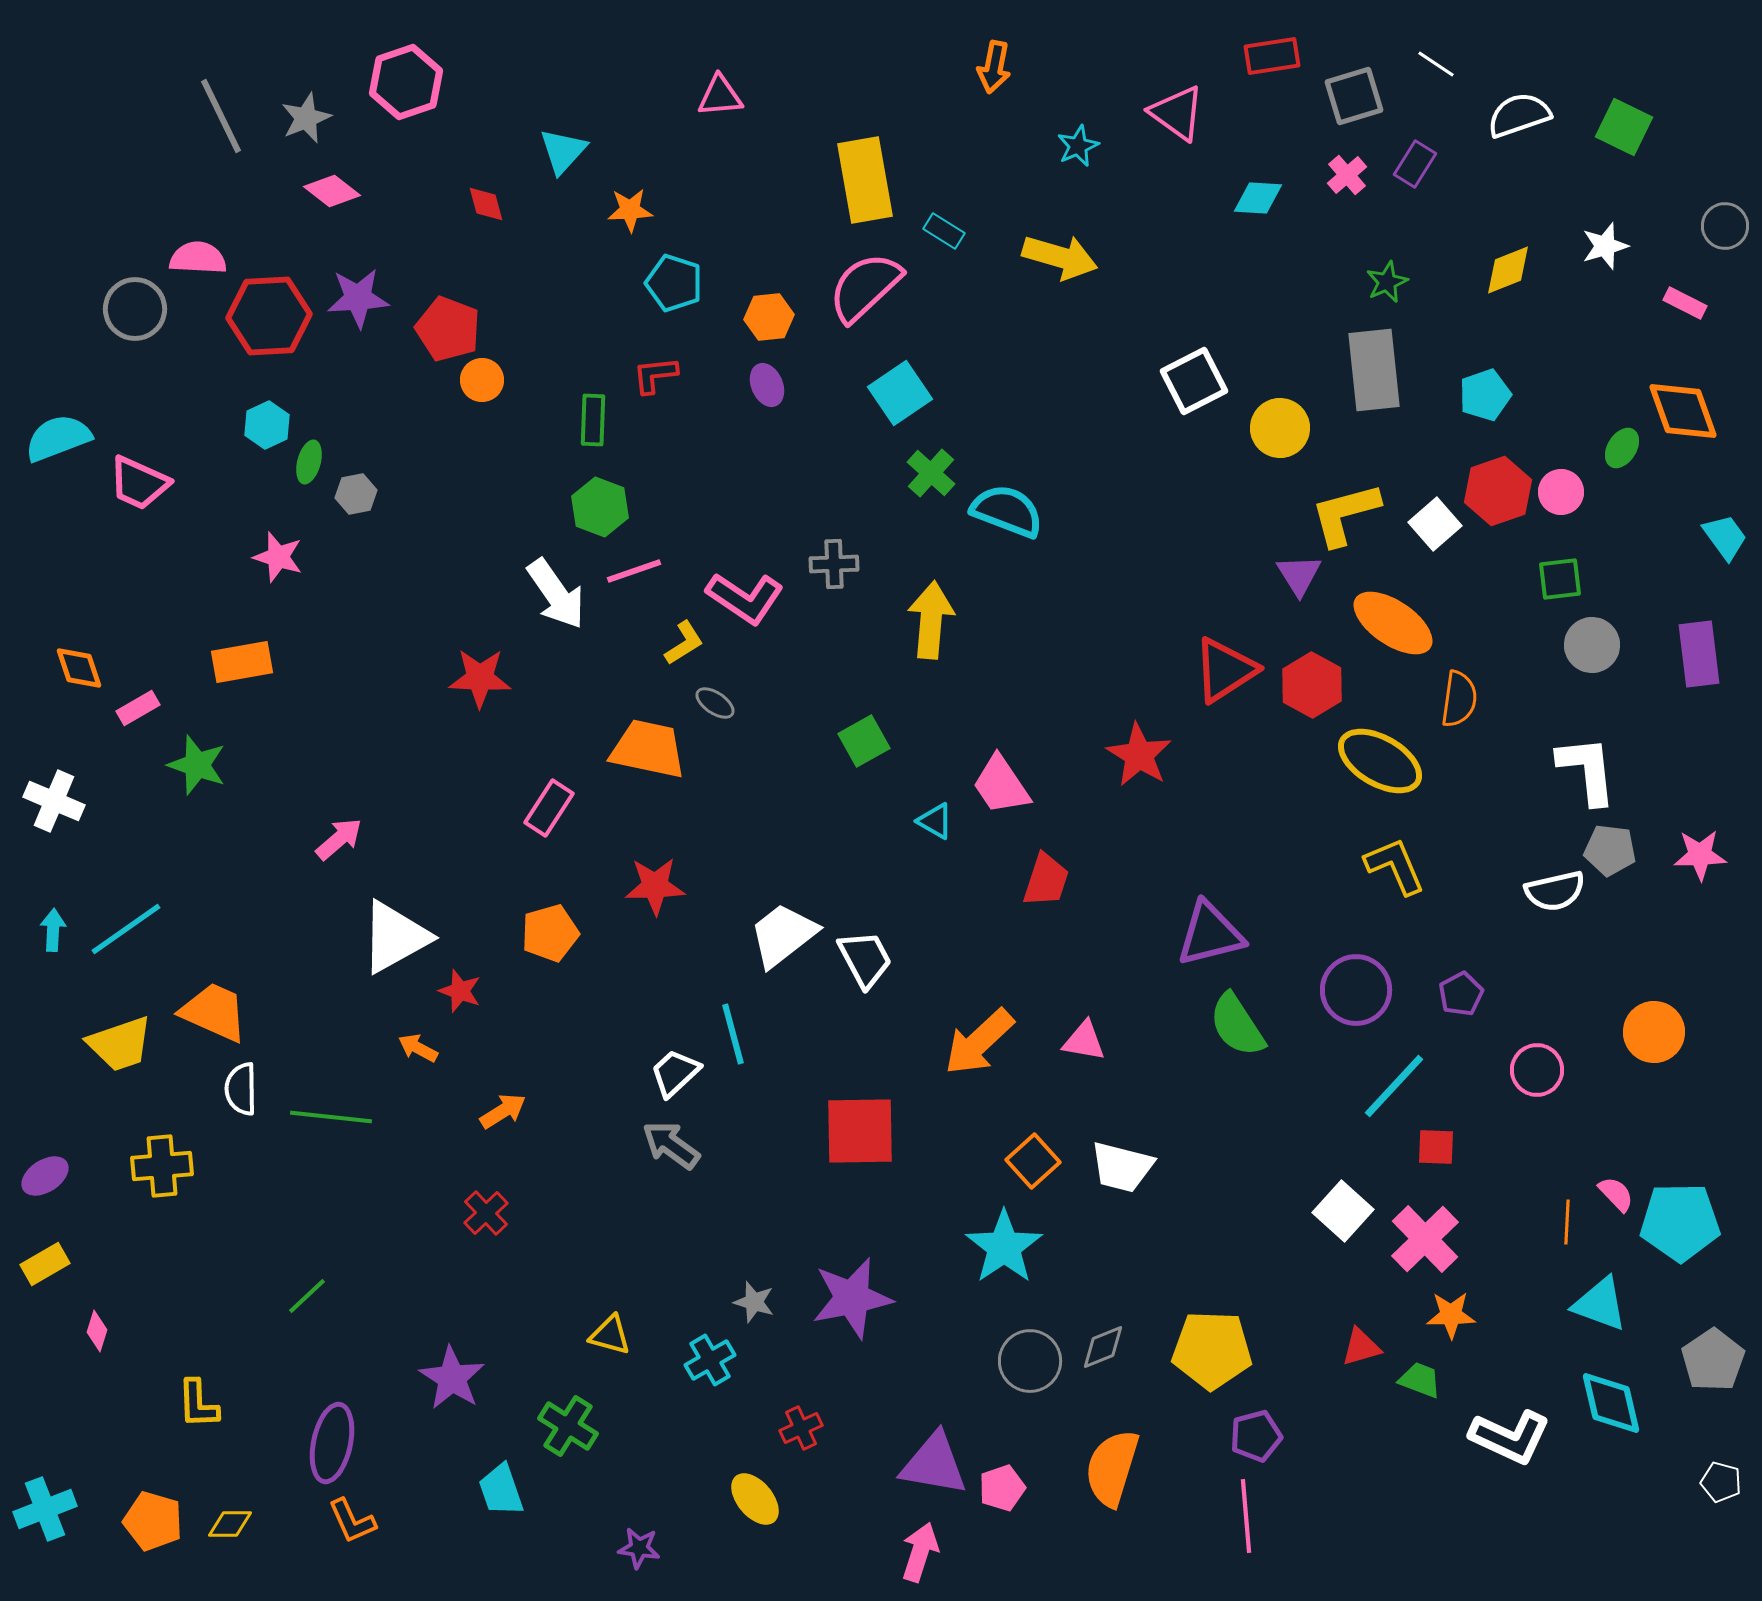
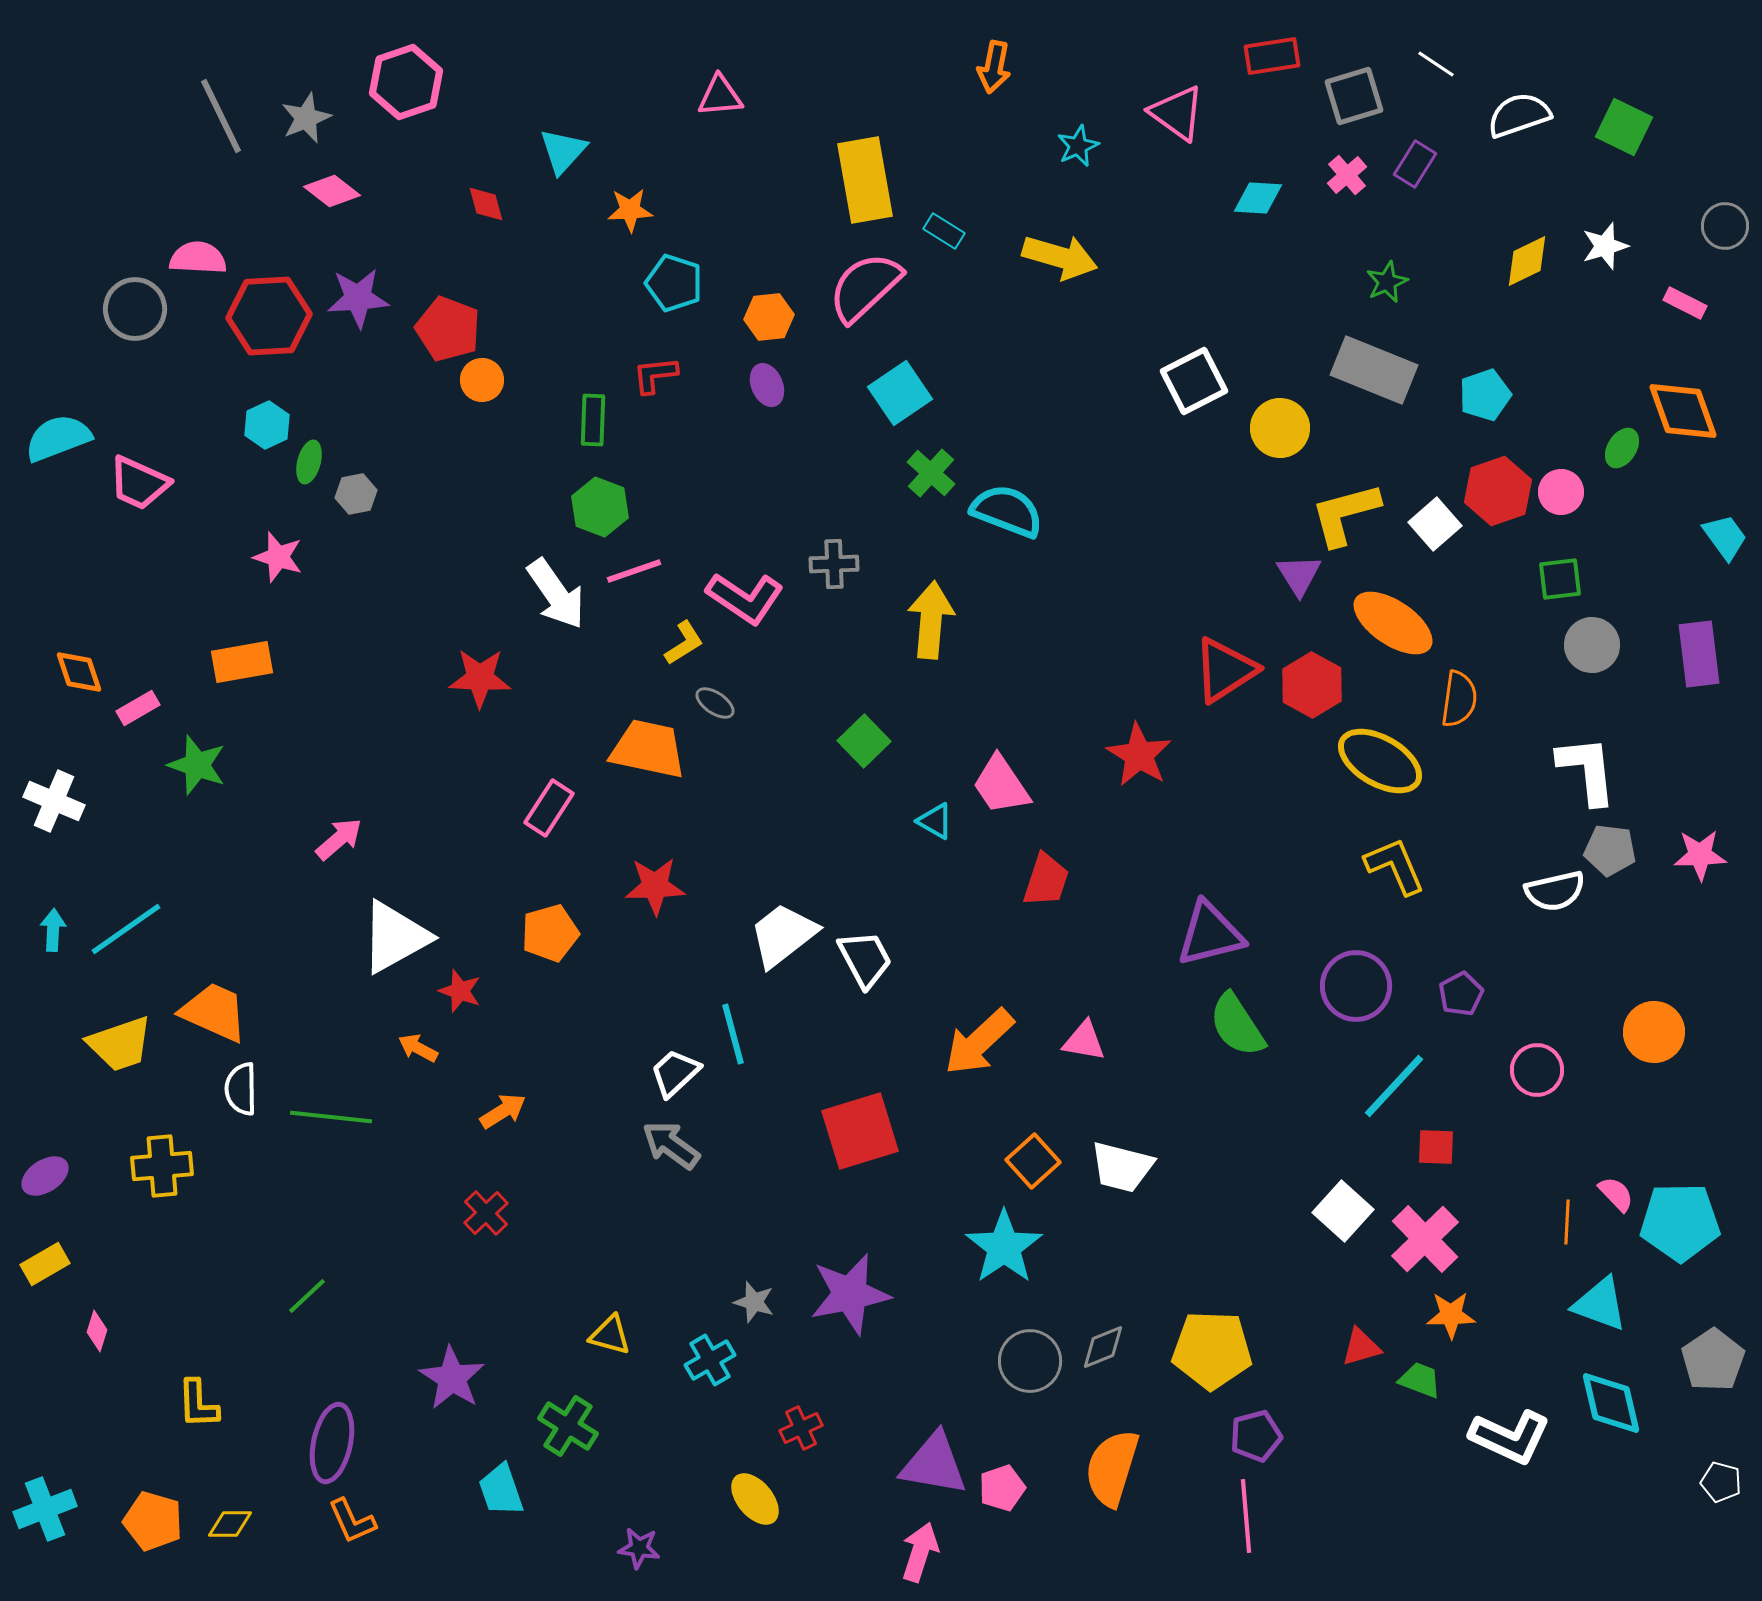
yellow diamond at (1508, 270): moved 19 px right, 9 px up; rotated 4 degrees counterclockwise
gray rectangle at (1374, 370): rotated 62 degrees counterclockwise
orange diamond at (79, 668): moved 4 px down
green square at (864, 741): rotated 15 degrees counterclockwise
purple circle at (1356, 990): moved 4 px up
red square at (860, 1131): rotated 16 degrees counterclockwise
purple star at (852, 1298): moved 2 px left, 4 px up
